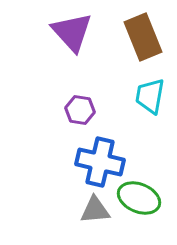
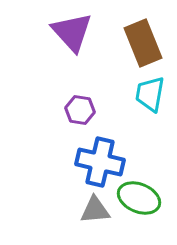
brown rectangle: moved 6 px down
cyan trapezoid: moved 2 px up
